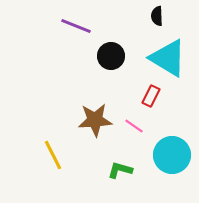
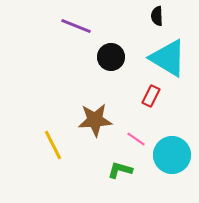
black circle: moved 1 px down
pink line: moved 2 px right, 13 px down
yellow line: moved 10 px up
